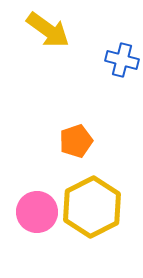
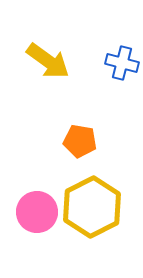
yellow arrow: moved 31 px down
blue cross: moved 3 px down
orange pentagon: moved 4 px right; rotated 28 degrees clockwise
